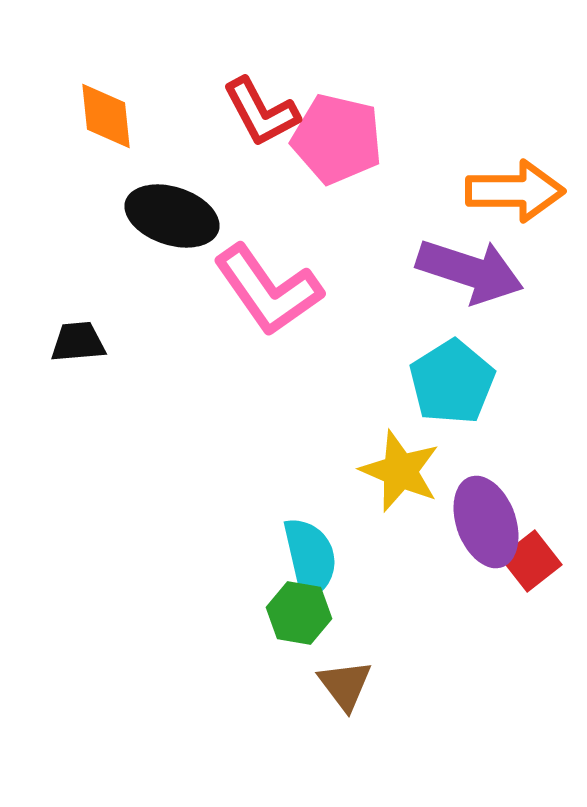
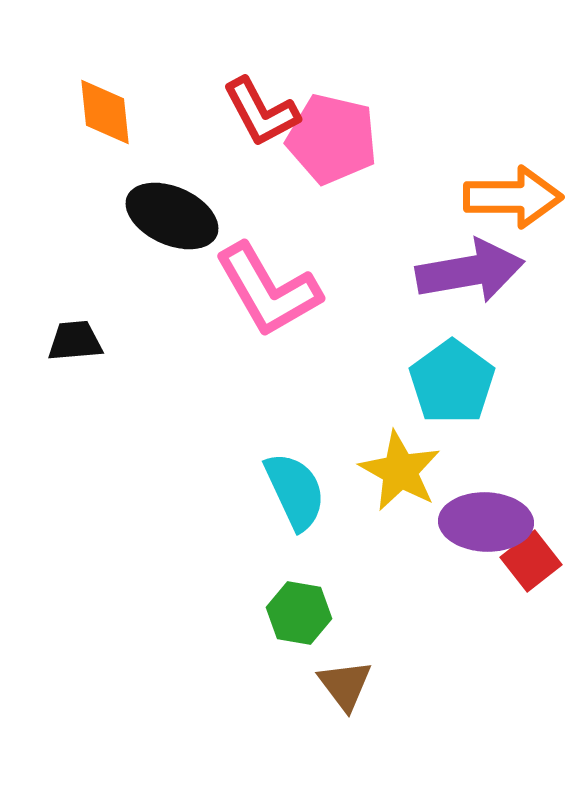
orange diamond: moved 1 px left, 4 px up
pink pentagon: moved 5 px left
orange arrow: moved 2 px left, 6 px down
black ellipse: rotated 6 degrees clockwise
purple arrow: rotated 28 degrees counterclockwise
pink L-shape: rotated 5 degrees clockwise
black trapezoid: moved 3 px left, 1 px up
cyan pentagon: rotated 4 degrees counterclockwise
yellow star: rotated 6 degrees clockwise
purple ellipse: rotated 68 degrees counterclockwise
cyan semicircle: moved 15 px left, 67 px up; rotated 12 degrees counterclockwise
